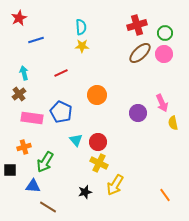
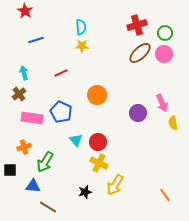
red star: moved 6 px right, 7 px up; rotated 14 degrees counterclockwise
